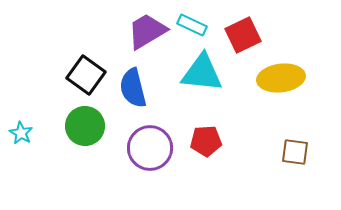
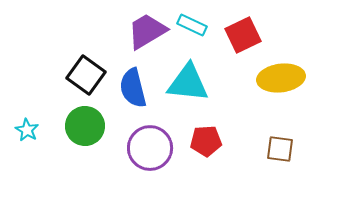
cyan triangle: moved 14 px left, 10 px down
cyan star: moved 6 px right, 3 px up
brown square: moved 15 px left, 3 px up
